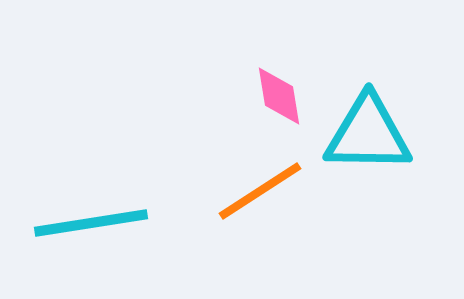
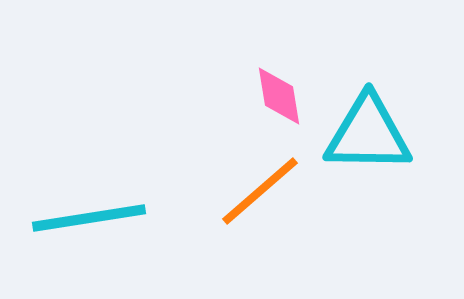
orange line: rotated 8 degrees counterclockwise
cyan line: moved 2 px left, 5 px up
